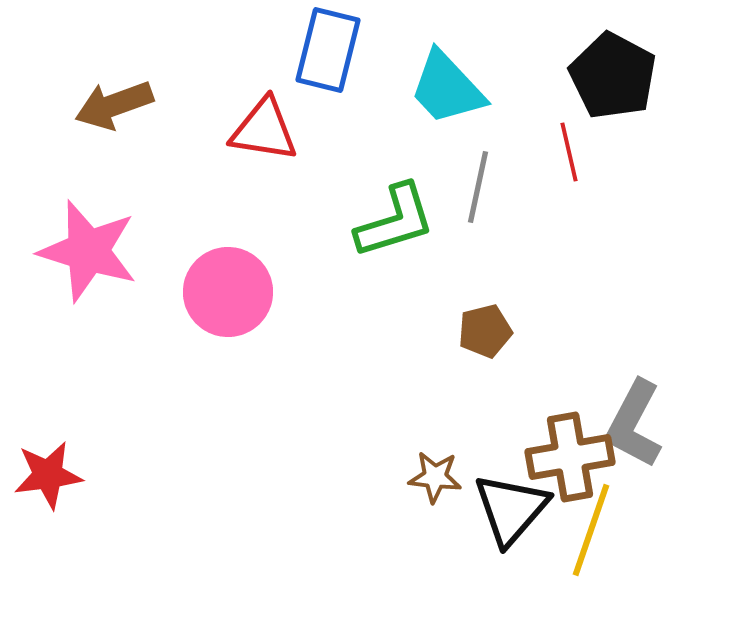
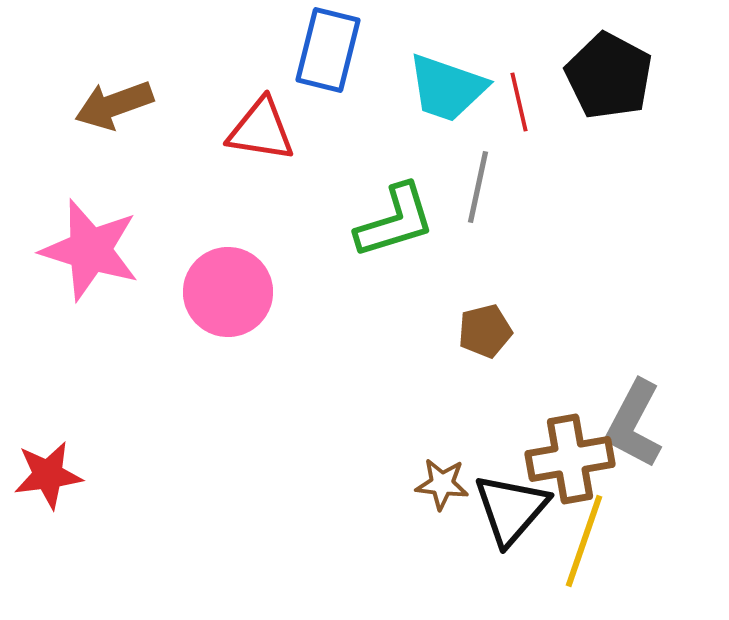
black pentagon: moved 4 px left
cyan trapezoid: rotated 28 degrees counterclockwise
red triangle: moved 3 px left
red line: moved 50 px left, 50 px up
pink star: moved 2 px right, 1 px up
brown cross: moved 2 px down
brown star: moved 7 px right, 7 px down
yellow line: moved 7 px left, 11 px down
